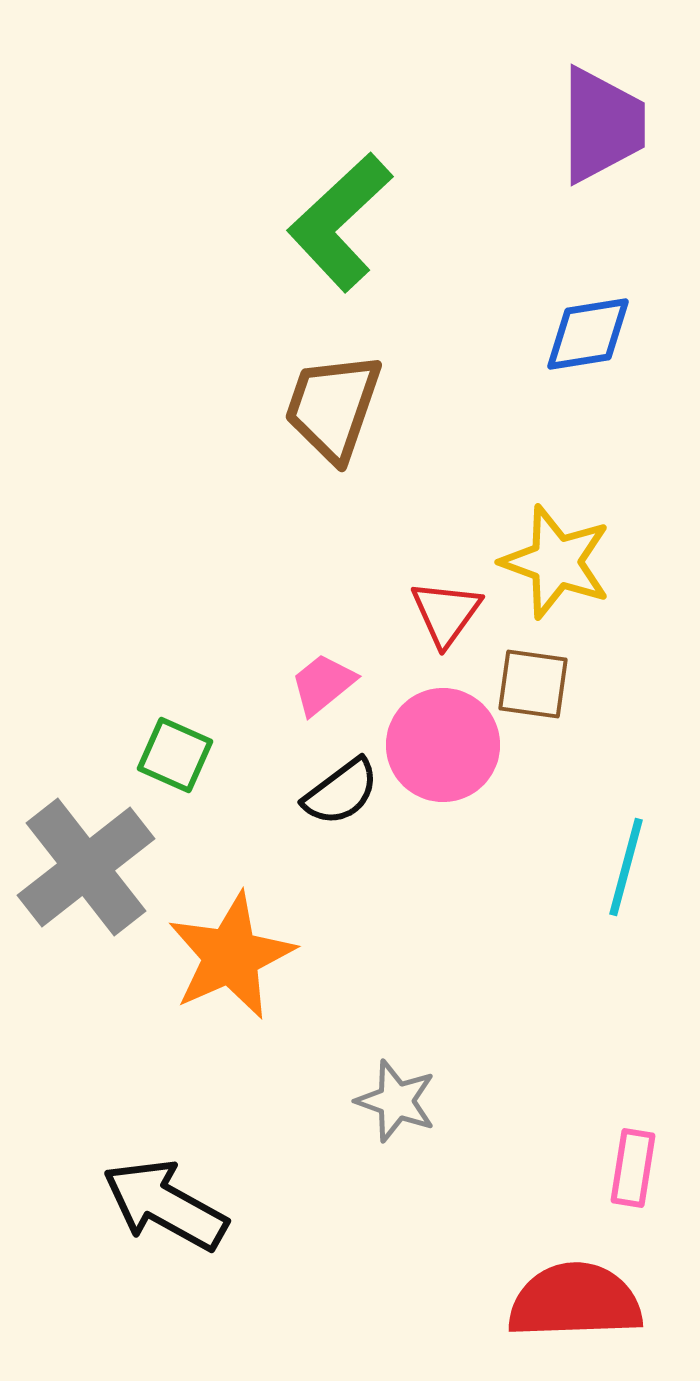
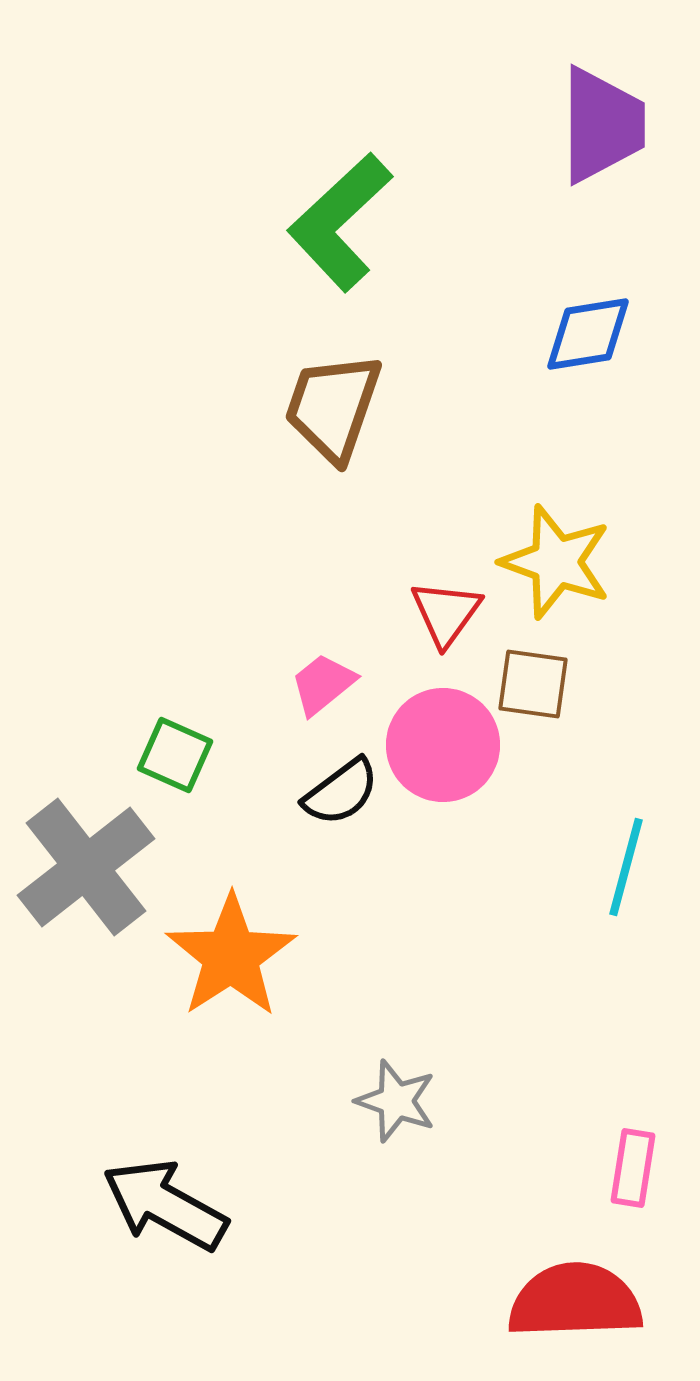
orange star: rotated 9 degrees counterclockwise
